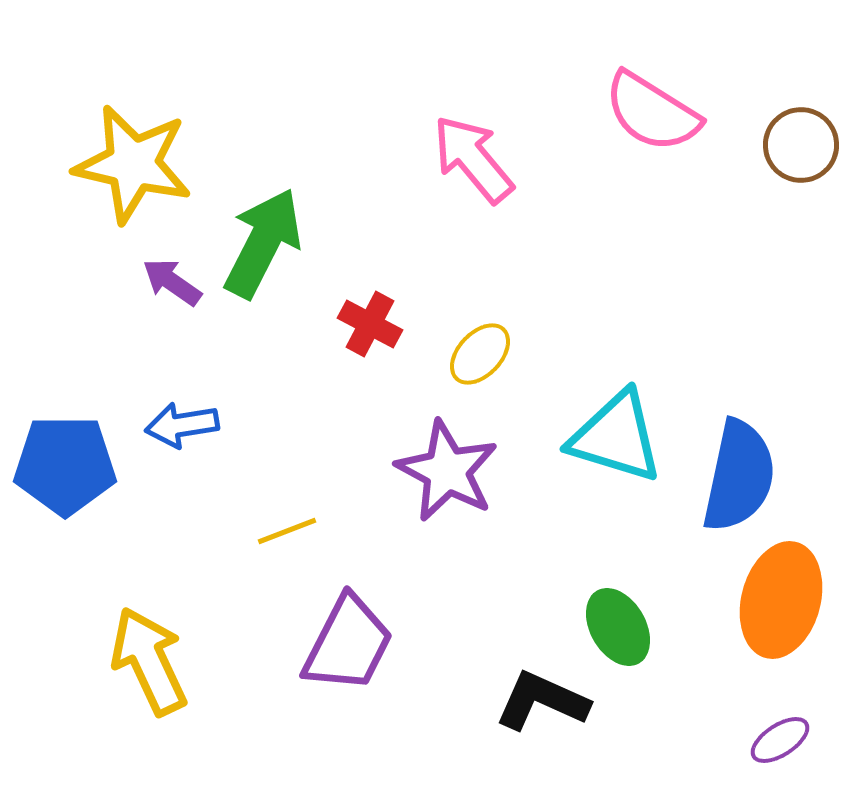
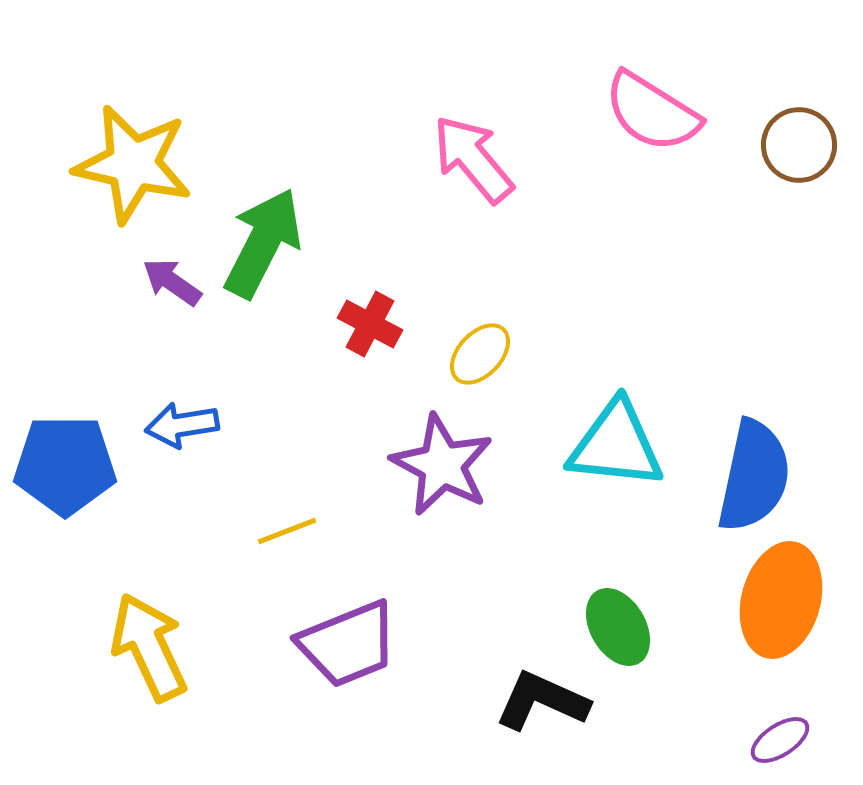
brown circle: moved 2 px left
cyan triangle: moved 8 px down; rotated 11 degrees counterclockwise
purple star: moved 5 px left, 6 px up
blue semicircle: moved 15 px right
purple trapezoid: rotated 41 degrees clockwise
yellow arrow: moved 14 px up
